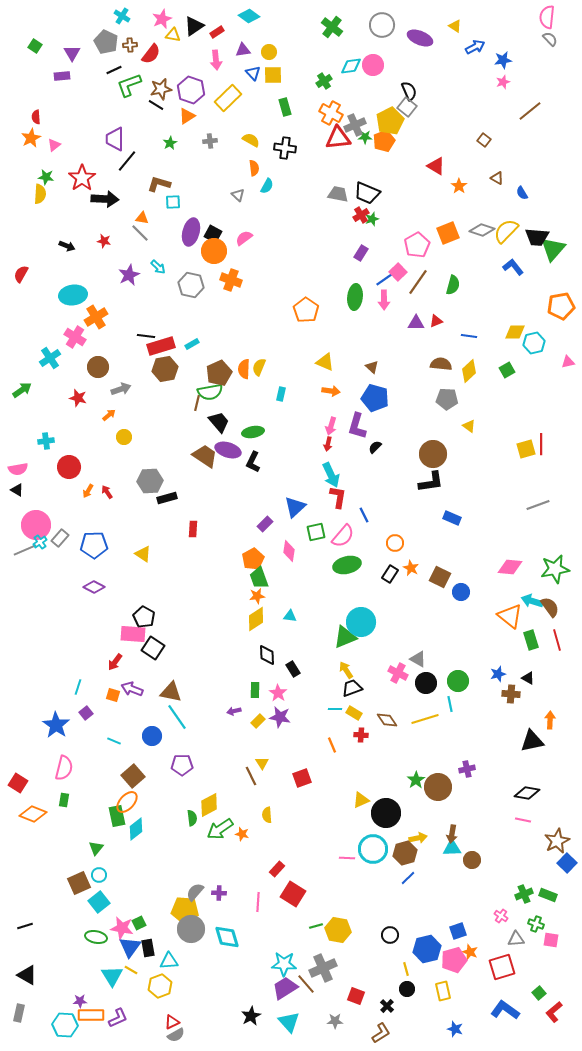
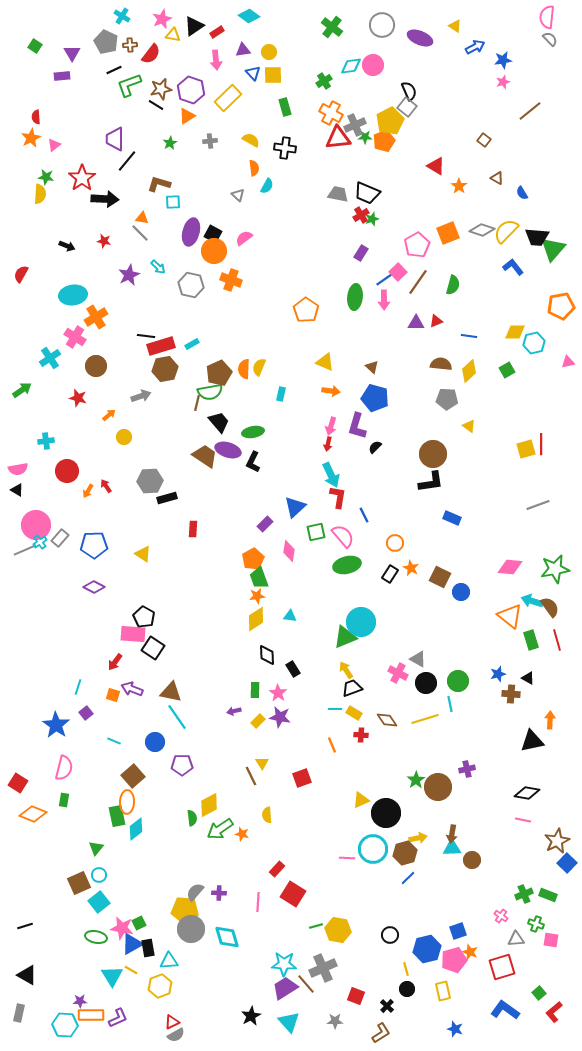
brown circle at (98, 367): moved 2 px left, 1 px up
gray arrow at (121, 389): moved 20 px right, 7 px down
red circle at (69, 467): moved 2 px left, 4 px down
red arrow at (107, 492): moved 1 px left, 6 px up
pink semicircle at (343, 536): rotated 80 degrees counterclockwise
blue circle at (152, 736): moved 3 px right, 6 px down
orange ellipse at (127, 802): rotated 40 degrees counterclockwise
blue triangle at (130, 947): moved 2 px right, 3 px up; rotated 25 degrees clockwise
